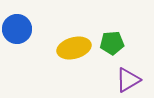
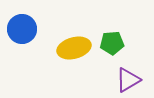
blue circle: moved 5 px right
